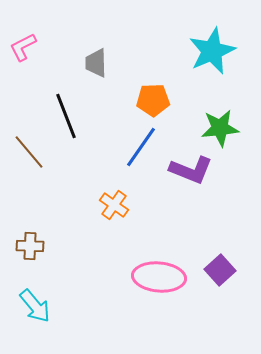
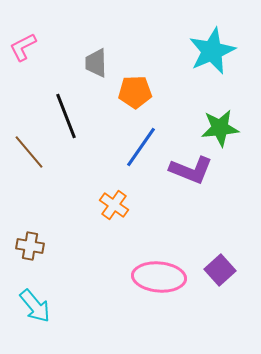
orange pentagon: moved 18 px left, 8 px up
brown cross: rotated 8 degrees clockwise
